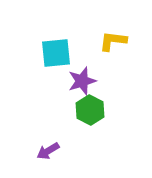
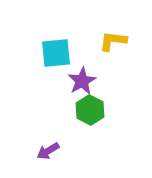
purple star: rotated 12 degrees counterclockwise
